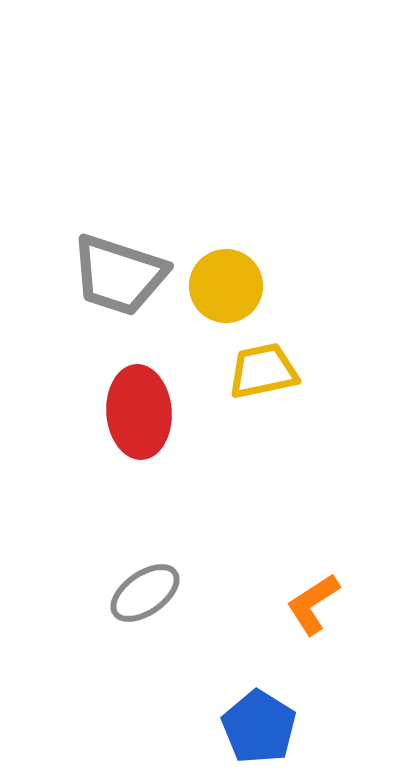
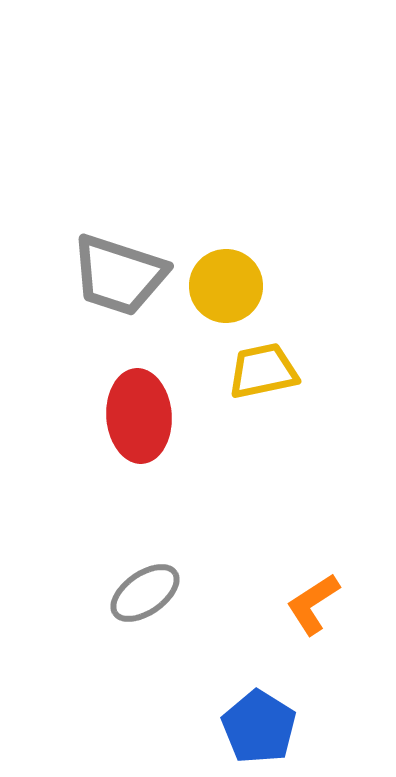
red ellipse: moved 4 px down
